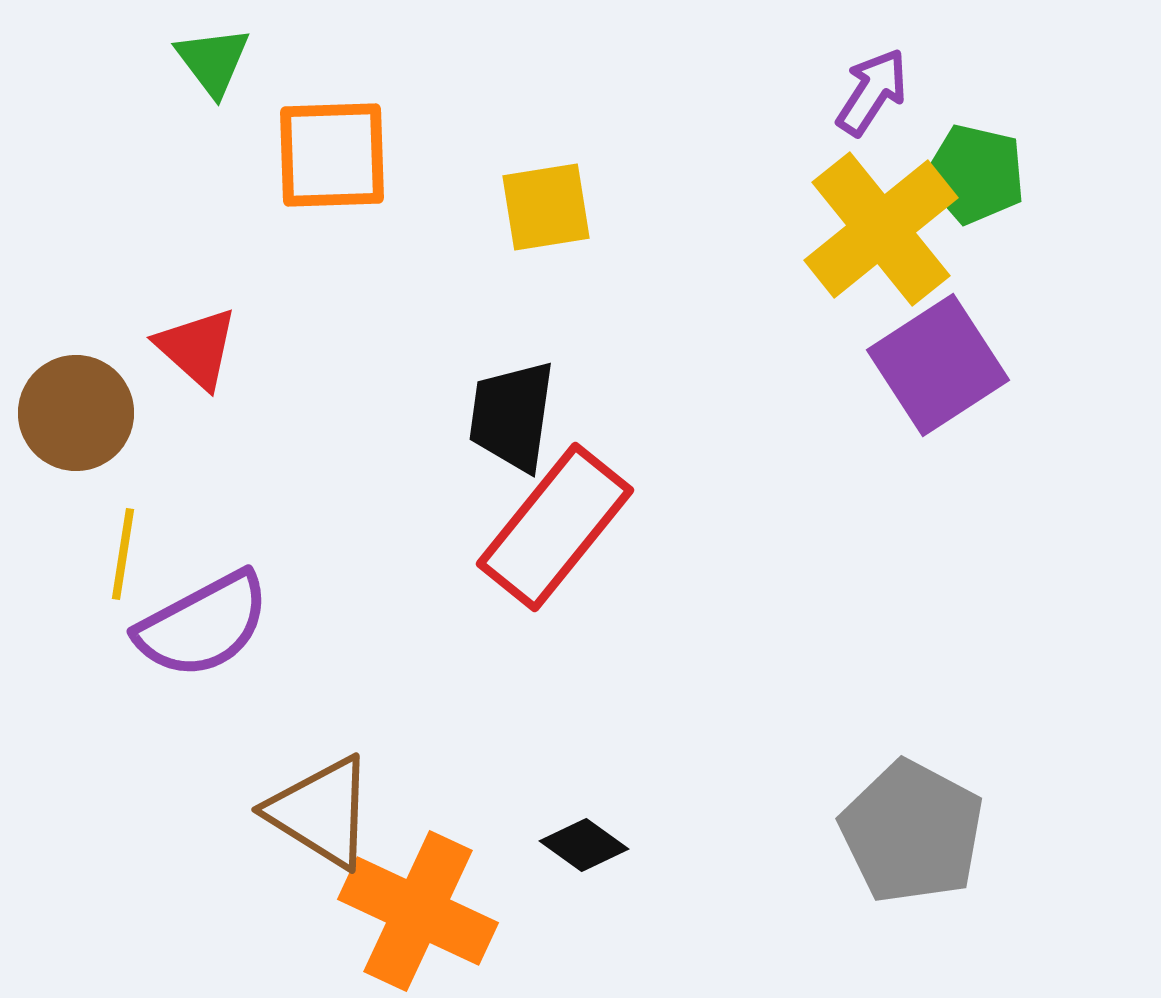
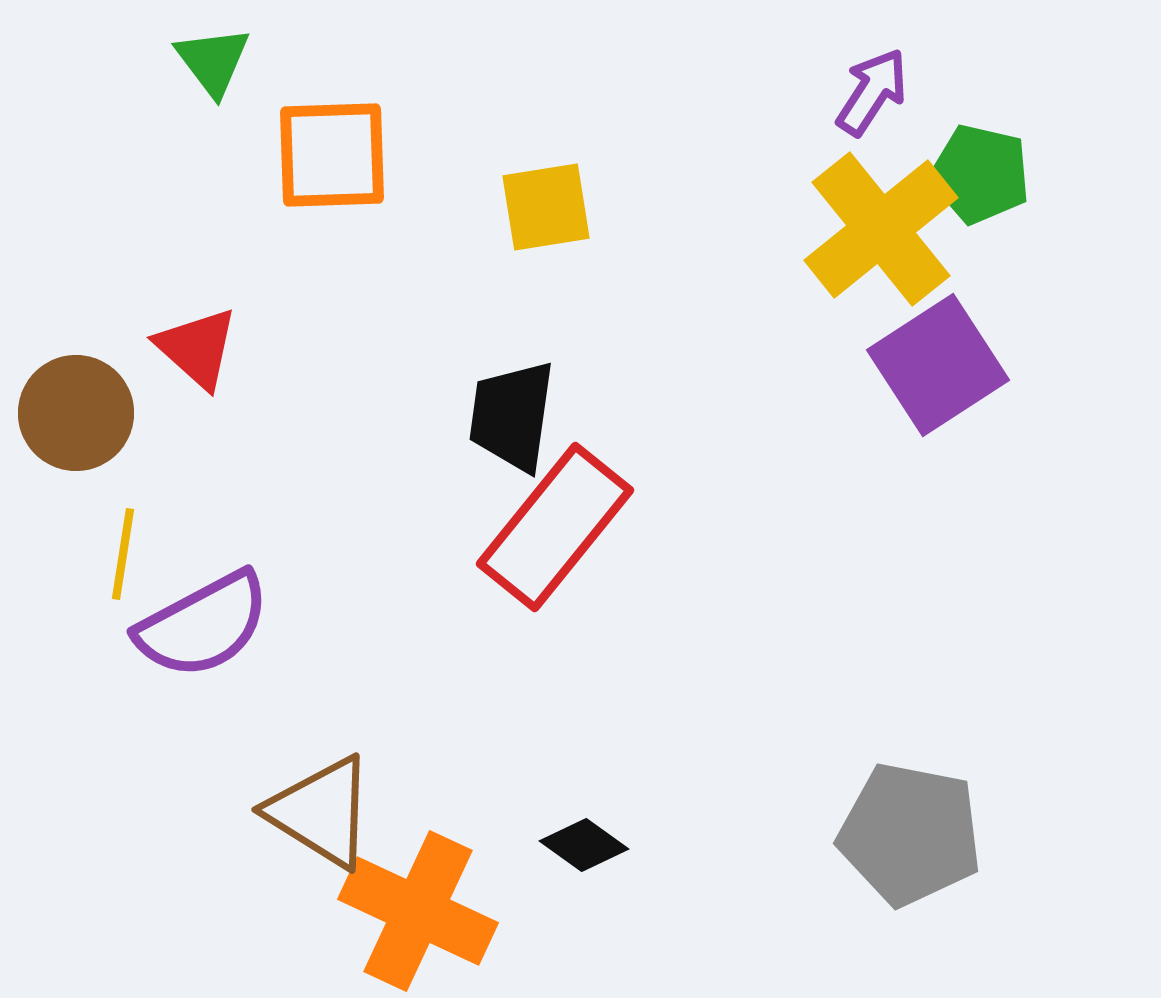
green pentagon: moved 5 px right
gray pentagon: moved 2 px left, 2 px down; rotated 17 degrees counterclockwise
